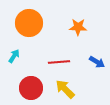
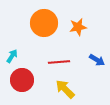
orange circle: moved 15 px right
orange star: rotated 12 degrees counterclockwise
cyan arrow: moved 2 px left
blue arrow: moved 2 px up
red circle: moved 9 px left, 8 px up
